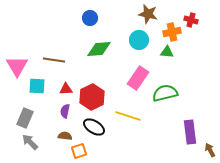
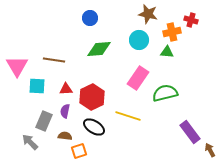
gray rectangle: moved 19 px right, 3 px down
purple rectangle: rotated 30 degrees counterclockwise
